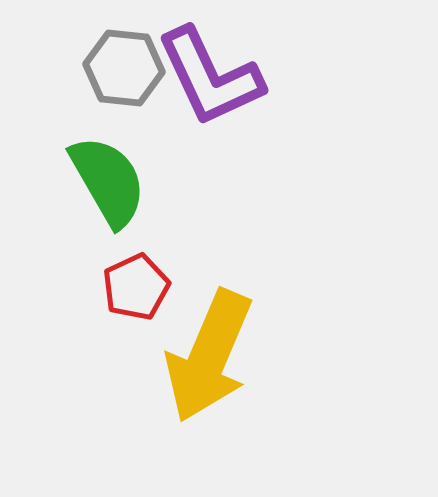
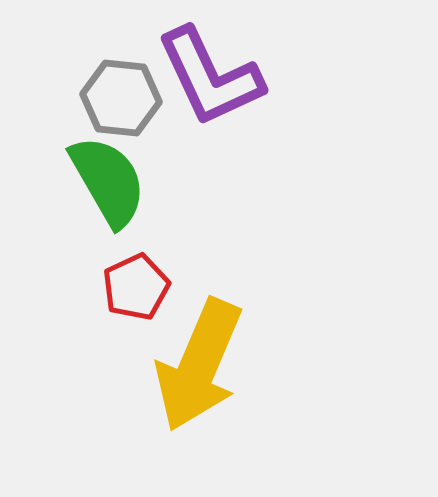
gray hexagon: moved 3 px left, 30 px down
yellow arrow: moved 10 px left, 9 px down
